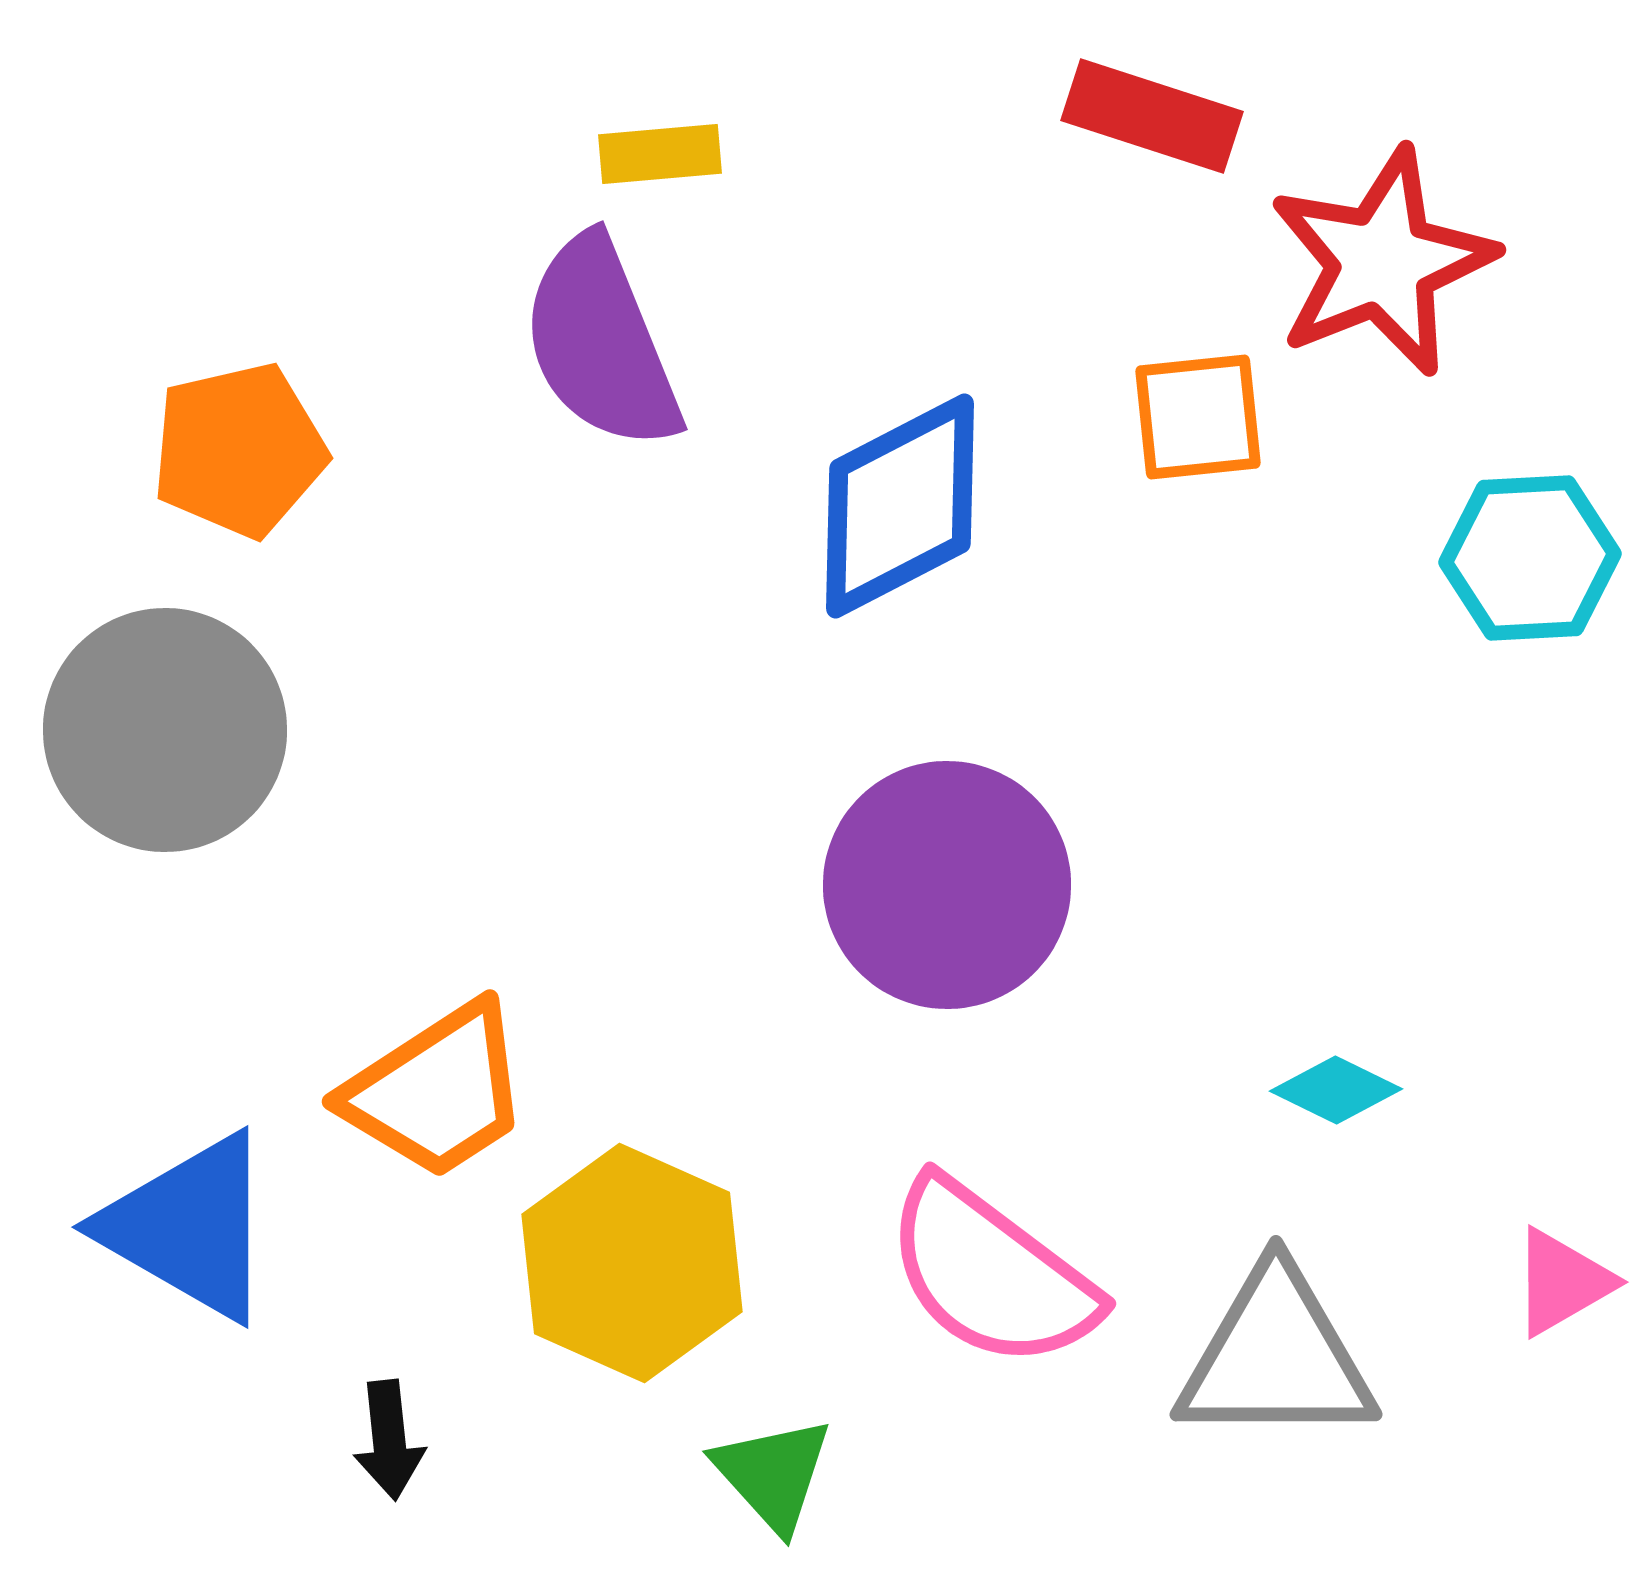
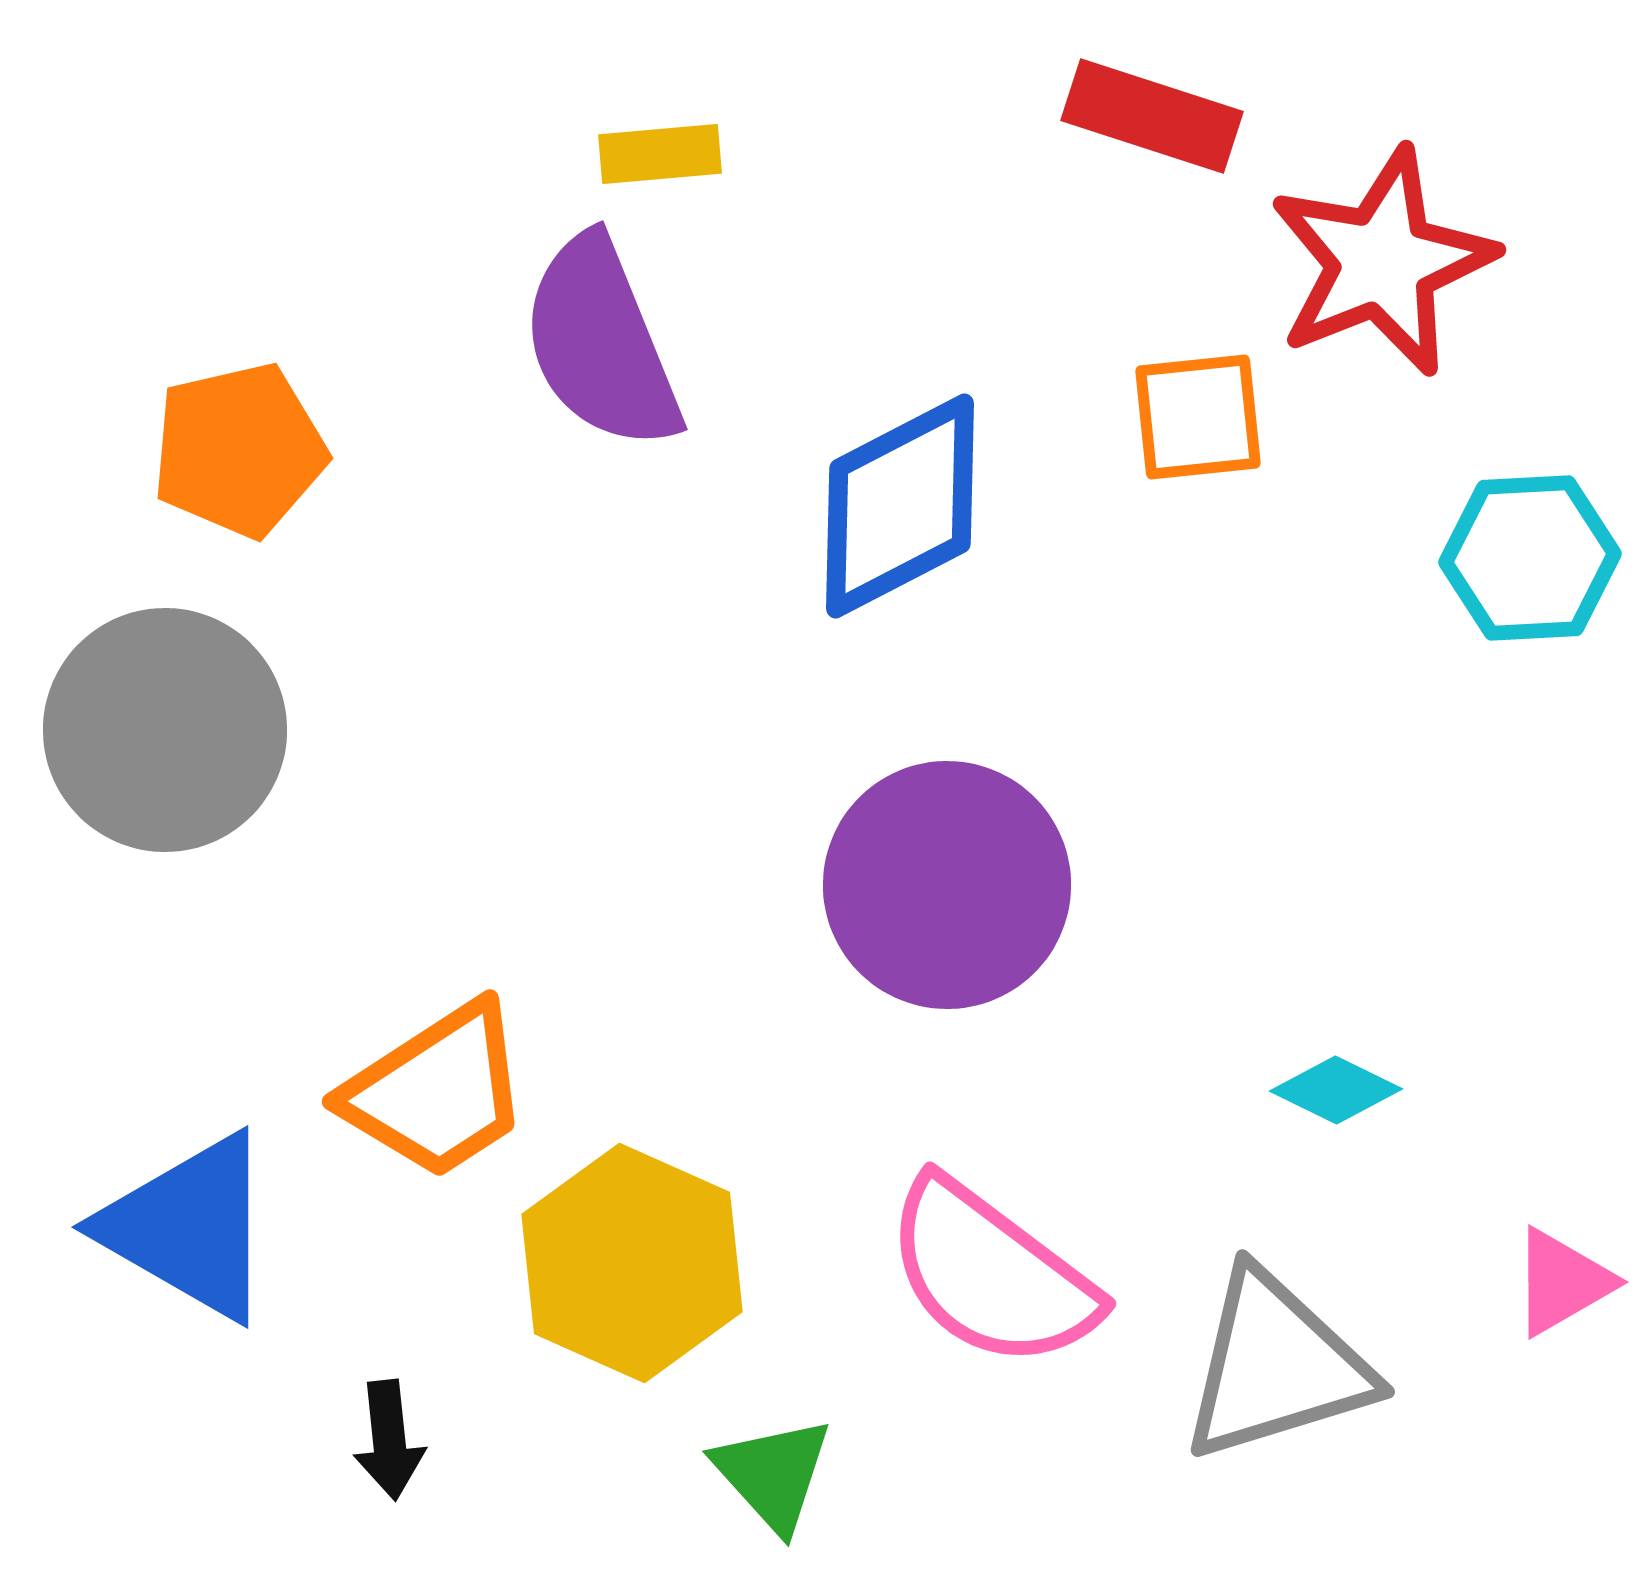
gray triangle: moved 9 px down; rotated 17 degrees counterclockwise
